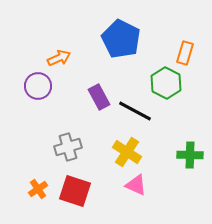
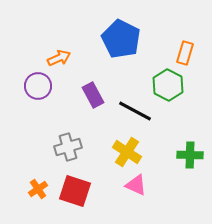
green hexagon: moved 2 px right, 2 px down
purple rectangle: moved 6 px left, 2 px up
